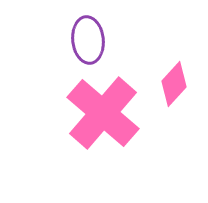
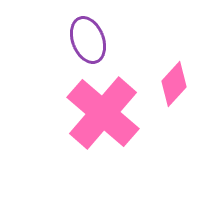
purple ellipse: rotated 15 degrees counterclockwise
